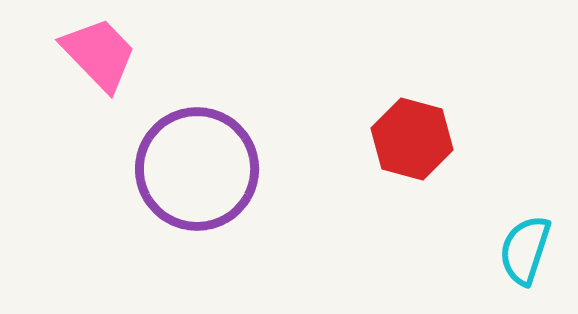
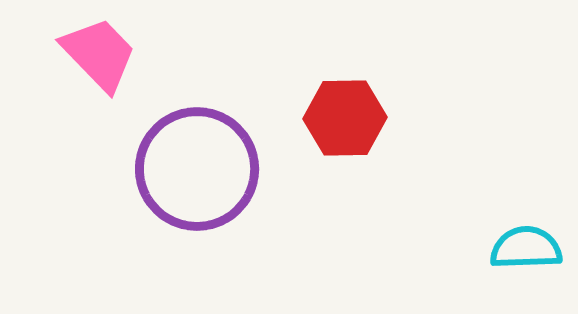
red hexagon: moved 67 px left, 21 px up; rotated 16 degrees counterclockwise
cyan semicircle: moved 1 px right, 2 px up; rotated 70 degrees clockwise
